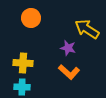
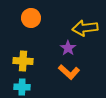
yellow arrow: moved 2 px left, 1 px up; rotated 40 degrees counterclockwise
purple star: rotated 21 degrees clockwise
yellow cross: moved 2 px up
